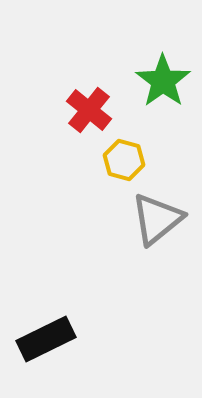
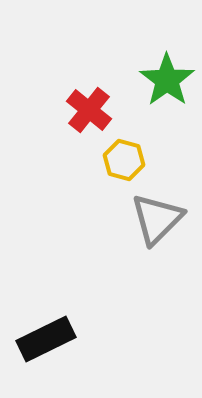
green star: moved 4 px right, 1 px up
gray triangle: rotated 6 degrees counterclockwise
